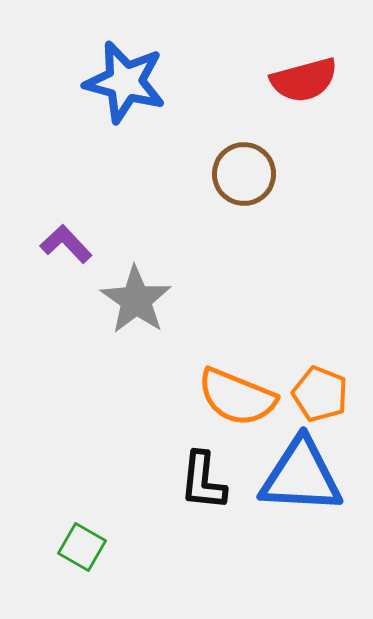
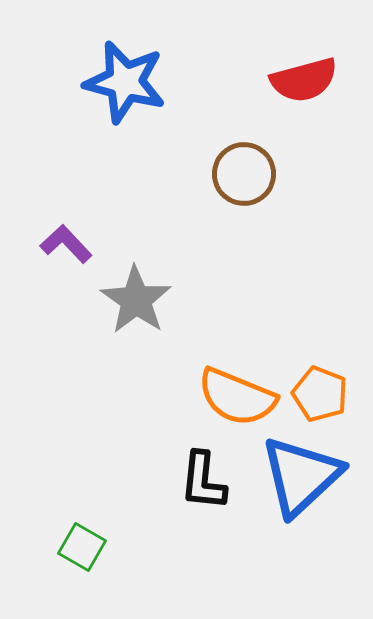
blue triangle: rotated 46 degrees counterclockwise
